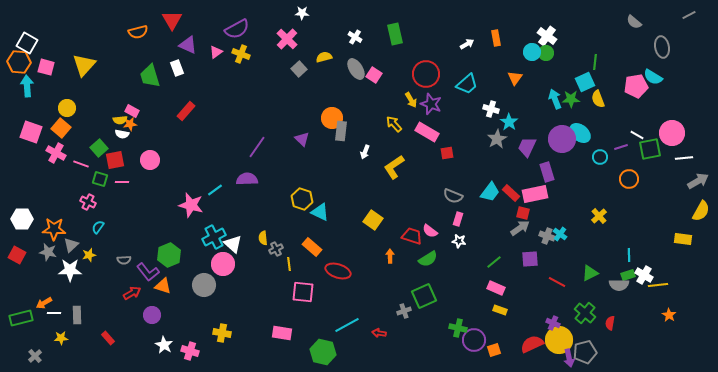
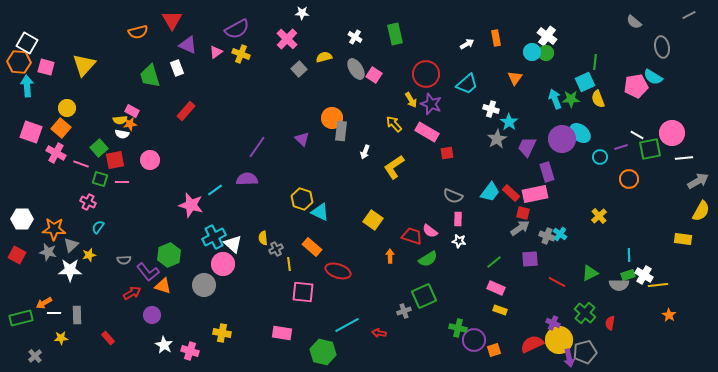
pink rectangle at (458, 219): rotated 16 degrees counterclockwise
